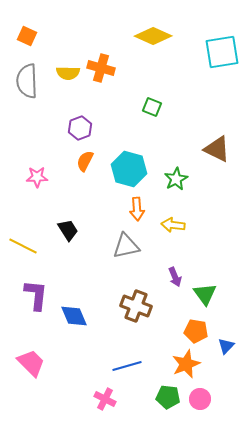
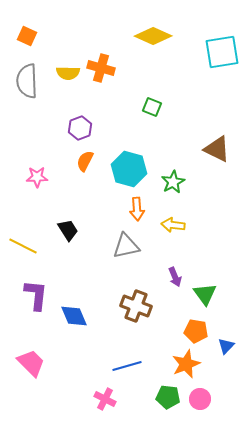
green star: moved 3 px left, 3 px down
